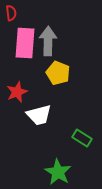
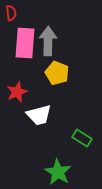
yellow pentagon: moved 1 px left
